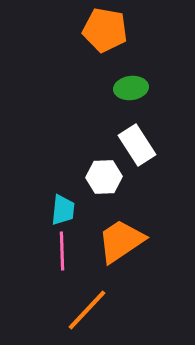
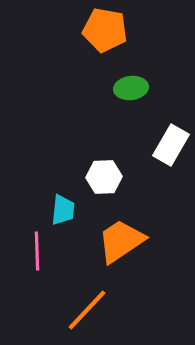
white rectangle: moved 34 px right; rotated 63 degrees clockwise
pink line: moved 25 px left
